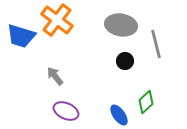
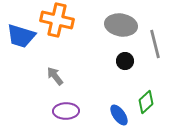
orange cross: rotated 24 degrees counterclockwise
gray line: moved 1 px left
purple ellipse: rotated 25 degrees counterclockwise
